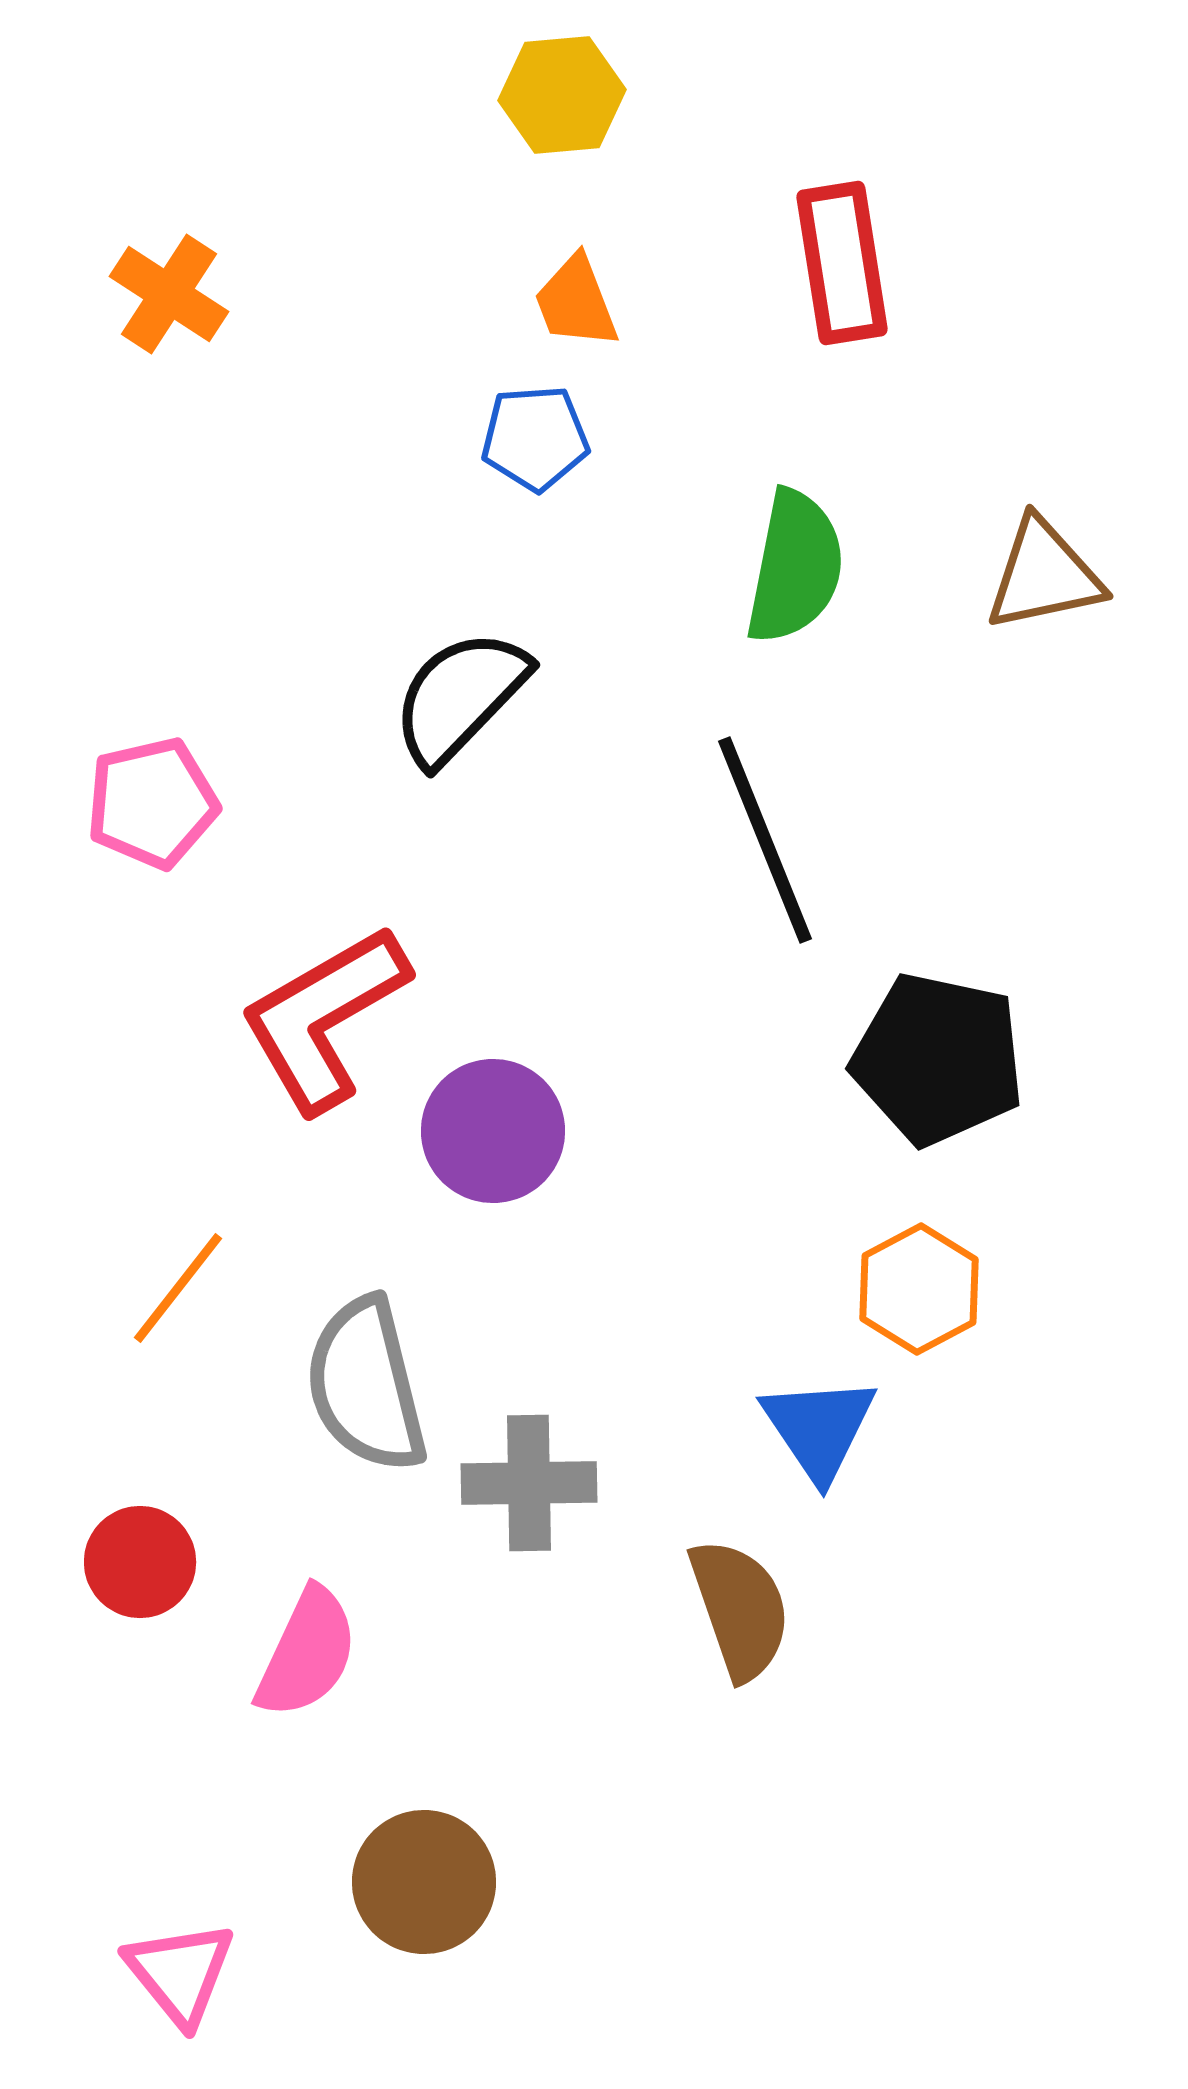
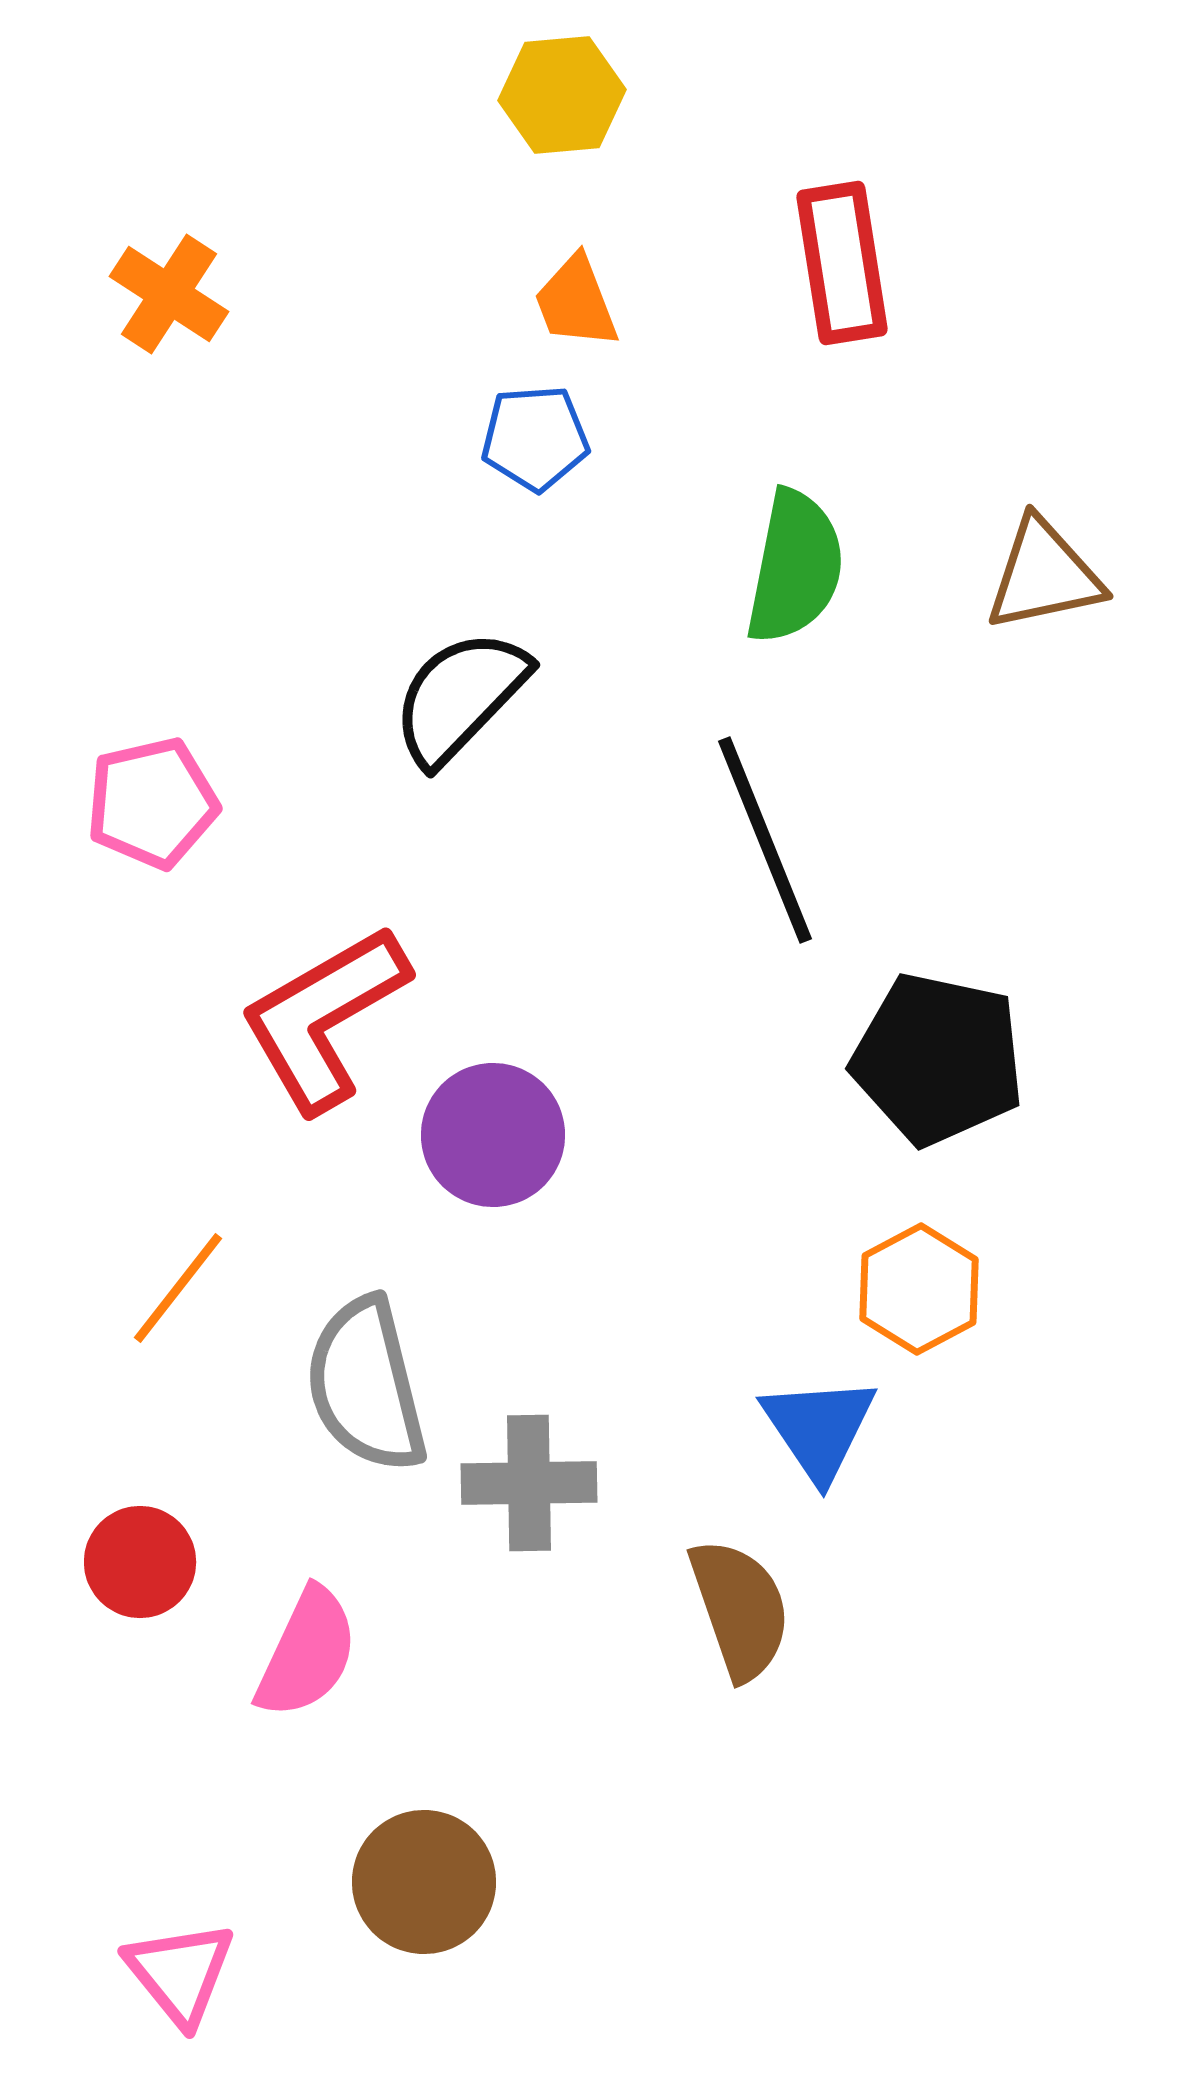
purple circle: moved 4 px down
